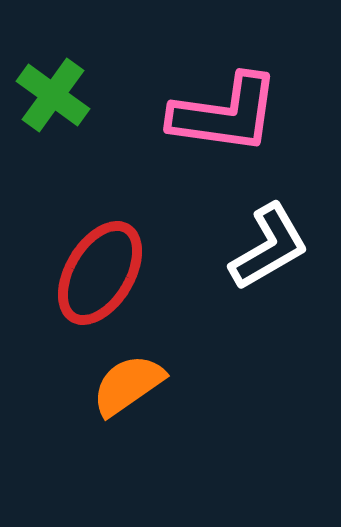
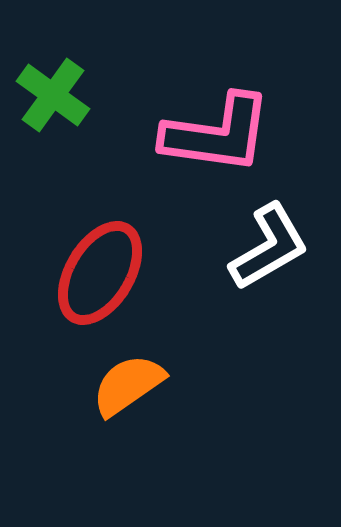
pink L-shape: moved 8 px left, 20 px down
